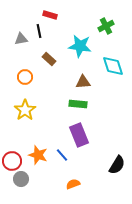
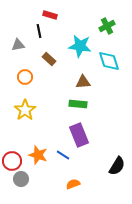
green cross: moved 1 px right
gray triangle: moved 3 px left, 6 px down
cyan diamond: moved 4 px left, 5 px up
blue line: moved 1 px right; rotated 16 degrees counterclockwise
black semicircle: moved 1 px down
